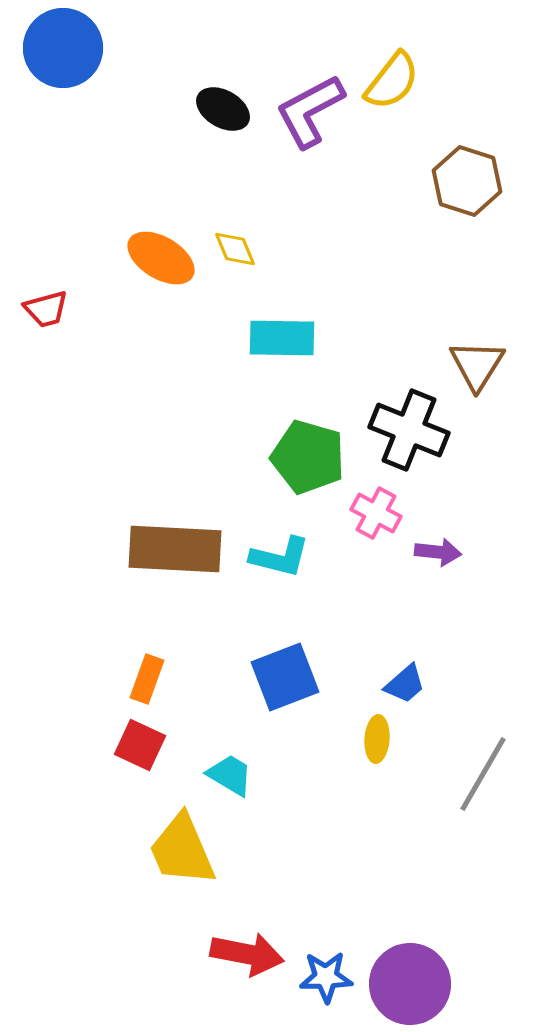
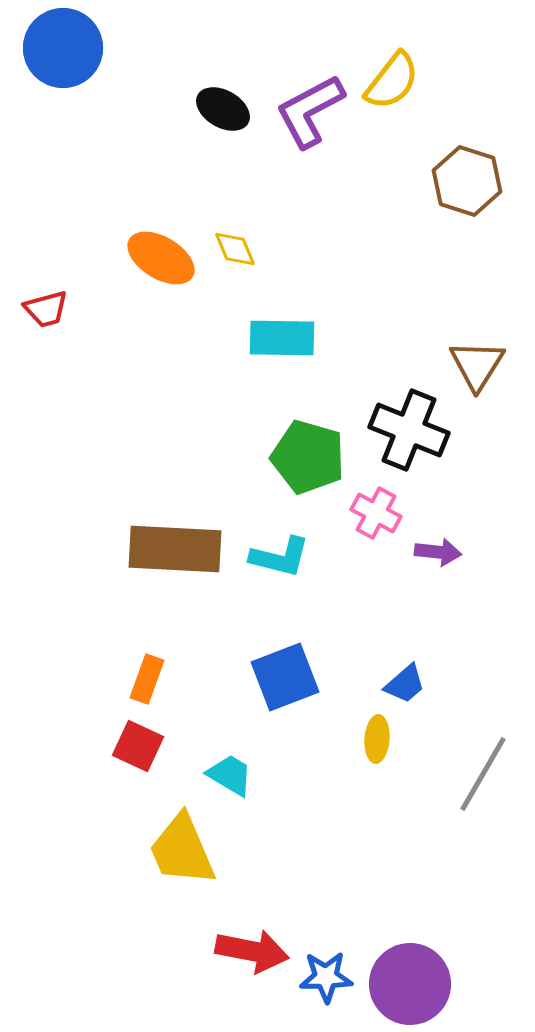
red square: moved 2 px left, 1 px down
red arrow: moved 5 px right, 3 px up
